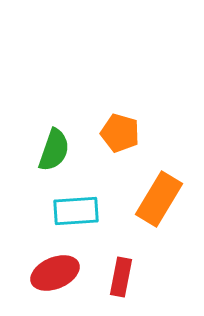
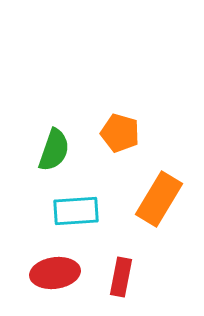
red ellipse: rotated 15 degrees clockwise
